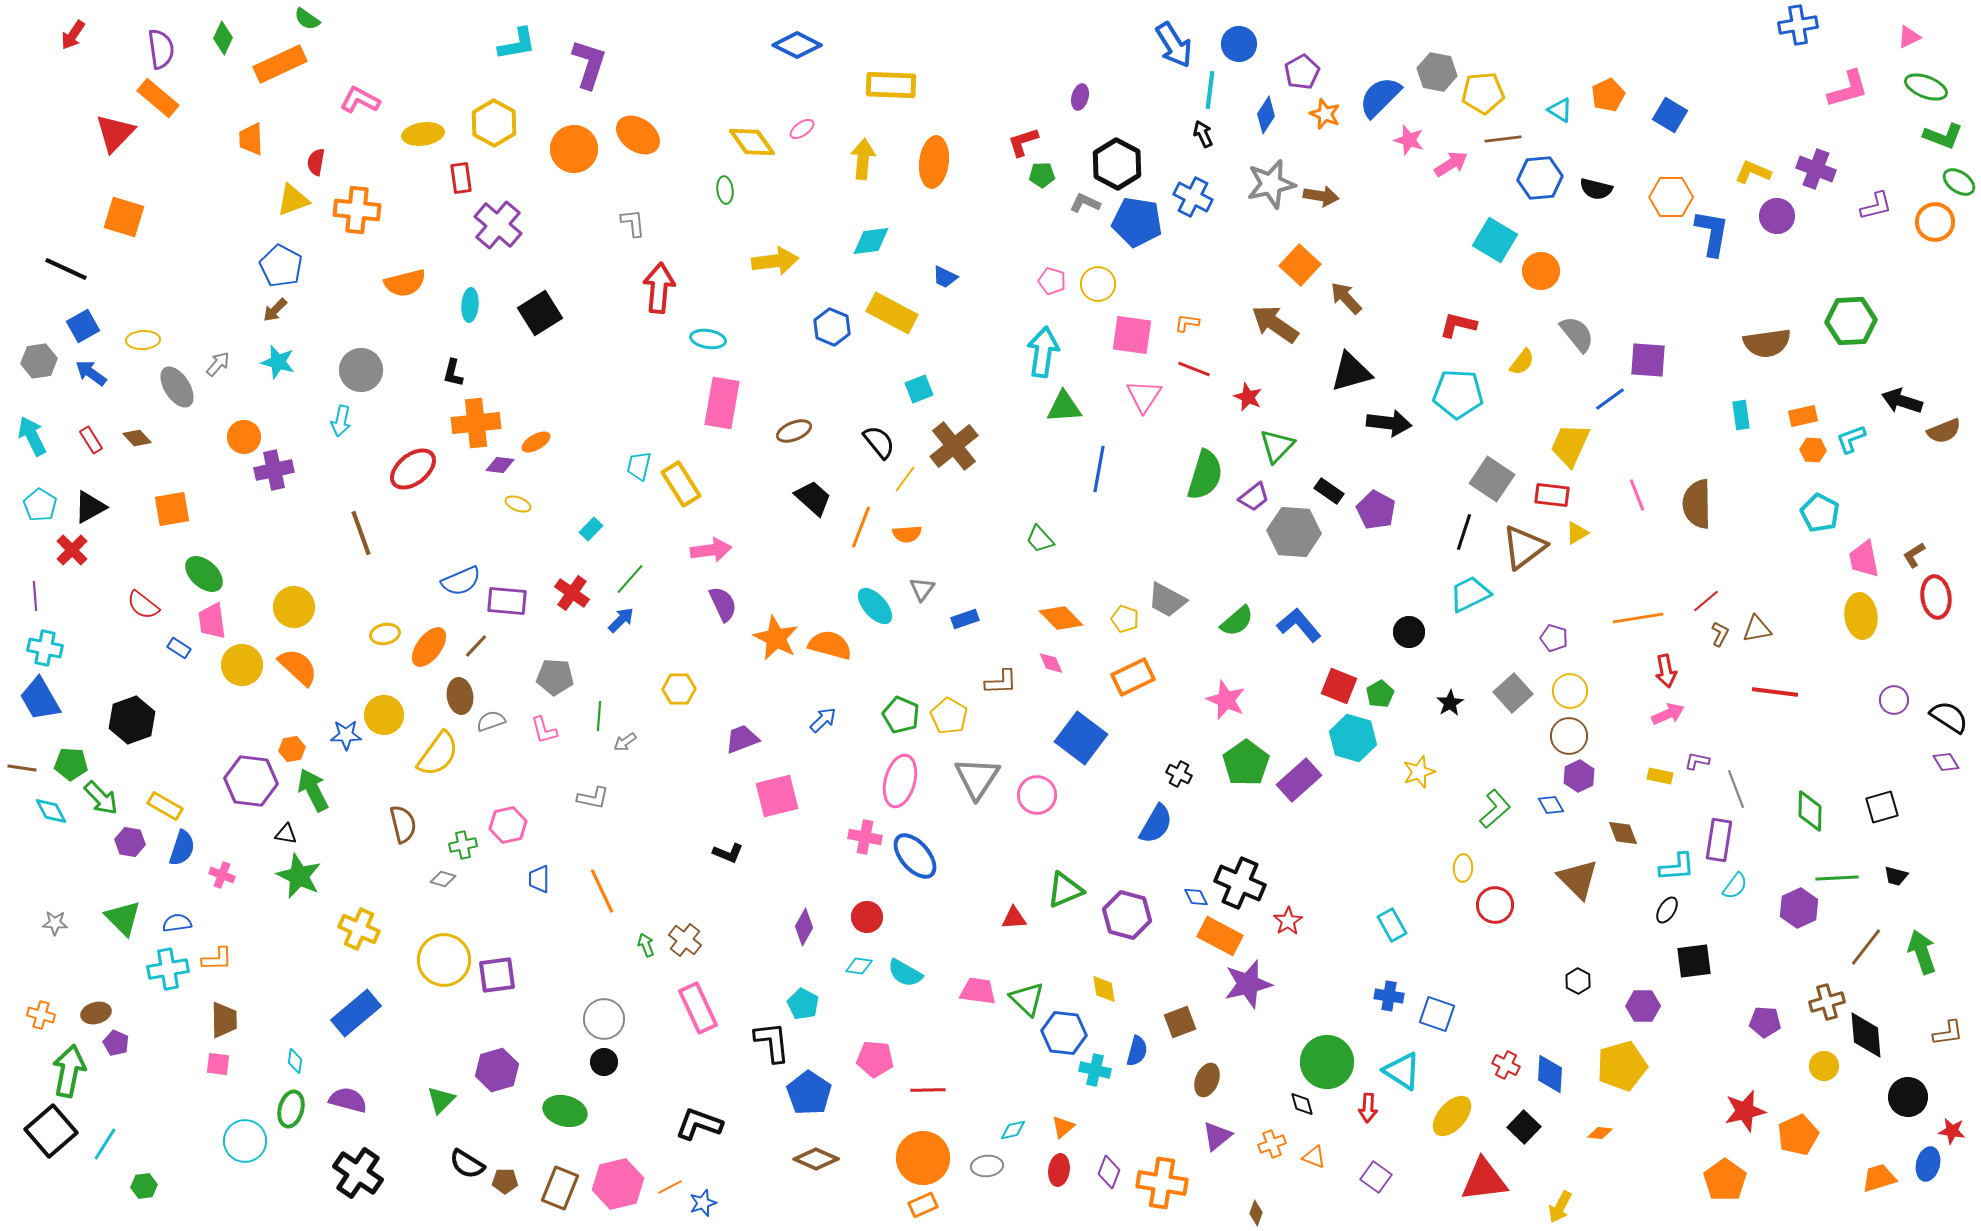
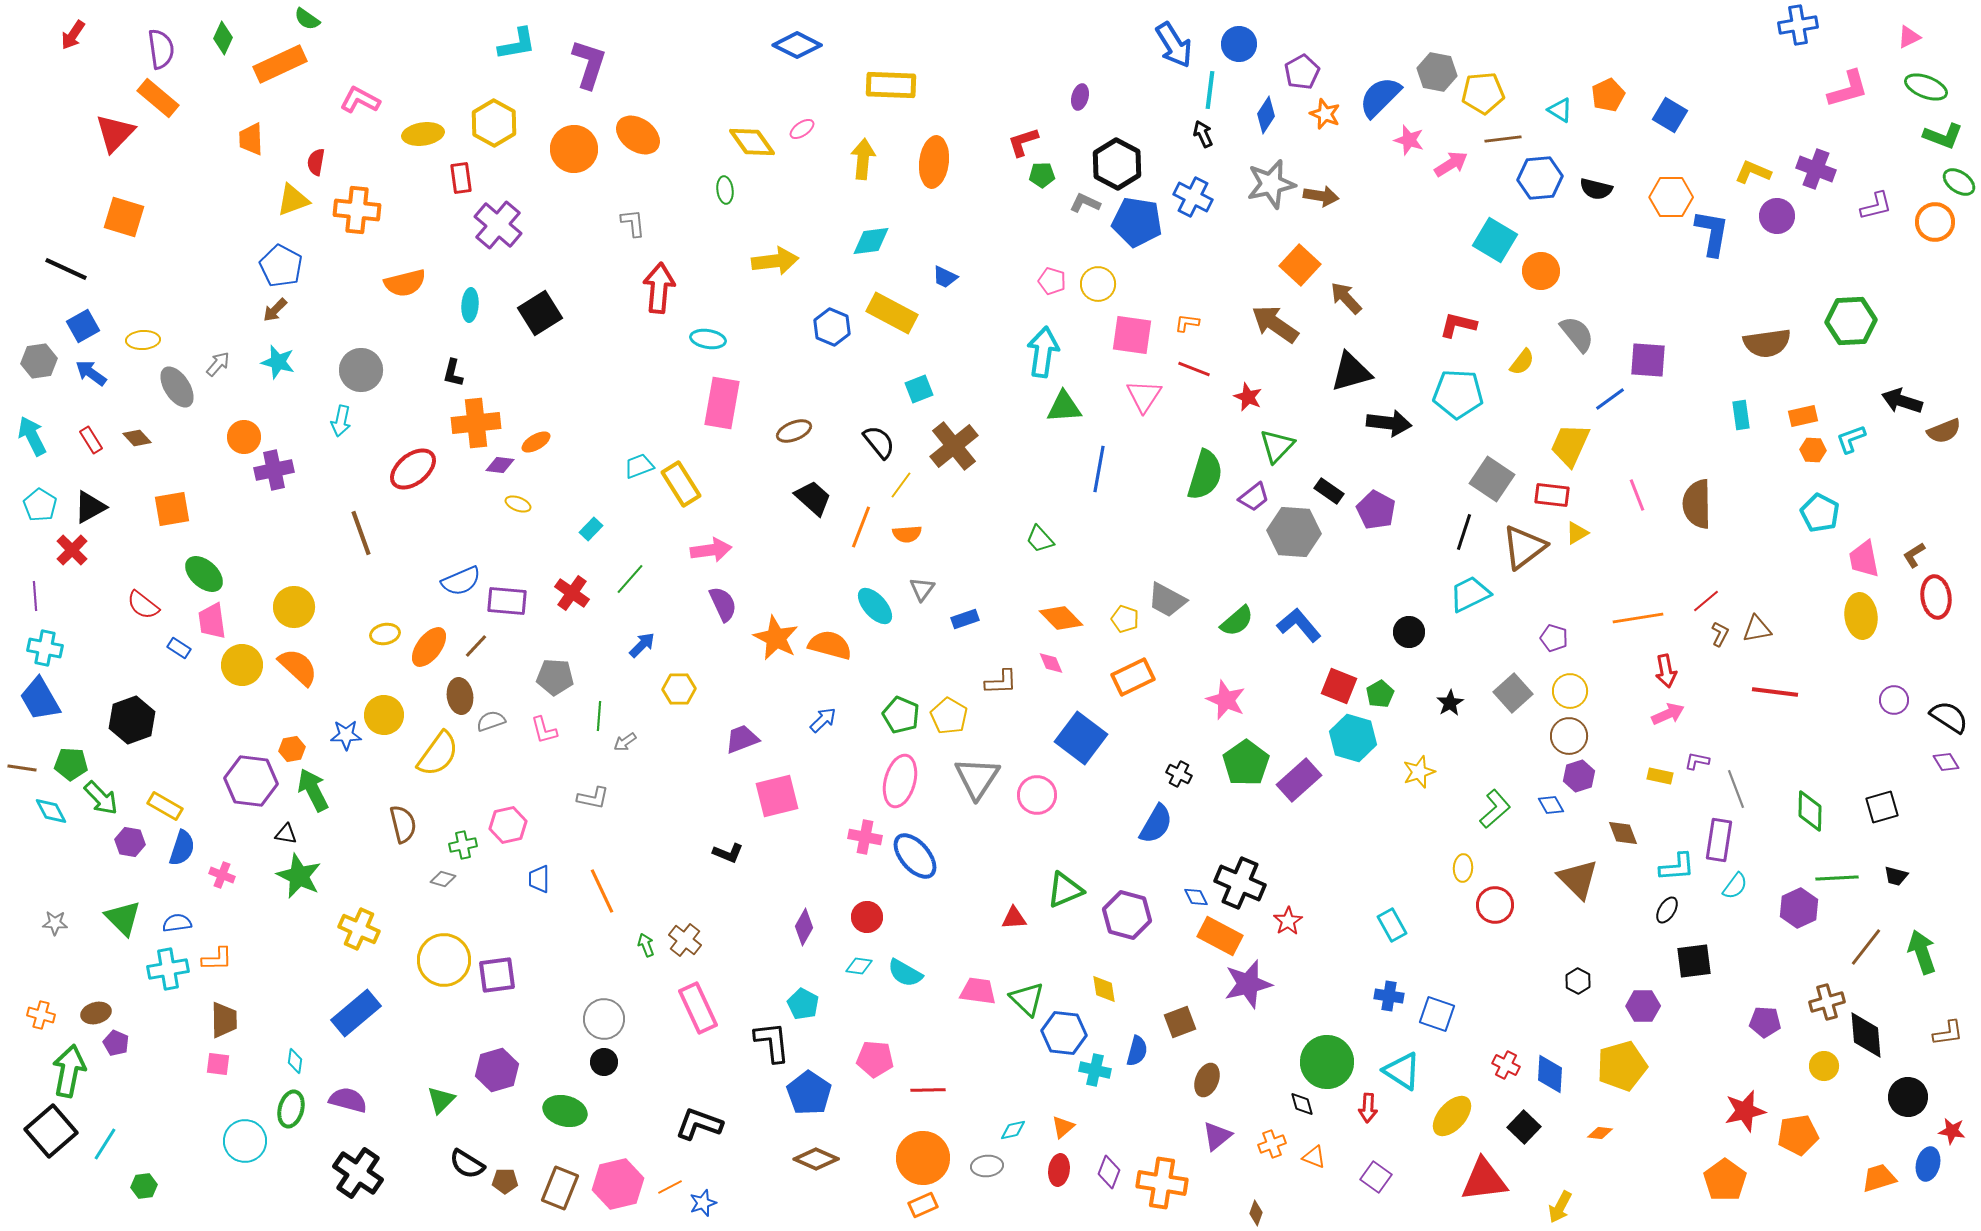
cyan trapezoid at (639, 466): rotated 56 degrees clockwise
yellow line at (905, 479): moved 4 px left, 6 px down
blue arrow at (621, 620): moved 21 px right, 25 px down
purple hexagon at (1579, 776): rotated 8 degrees clockwise
orange pentagon at (1798, 1135): rotated 15 degrees clockwise
